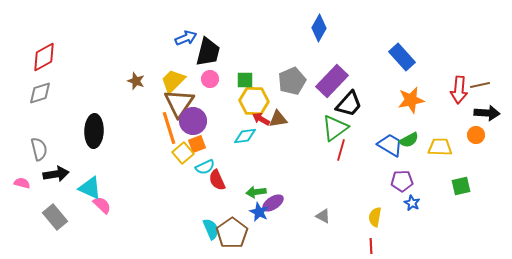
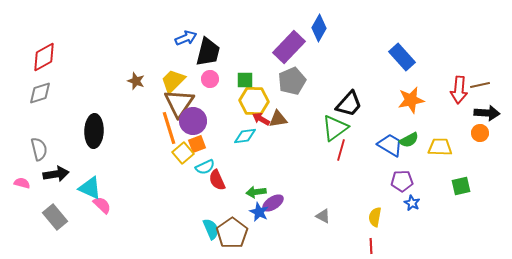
purple rectangle at (332, 81): moved 43 px left, 34 px up
orange circle at (476, 135): moved 4 px right, 2 px up
